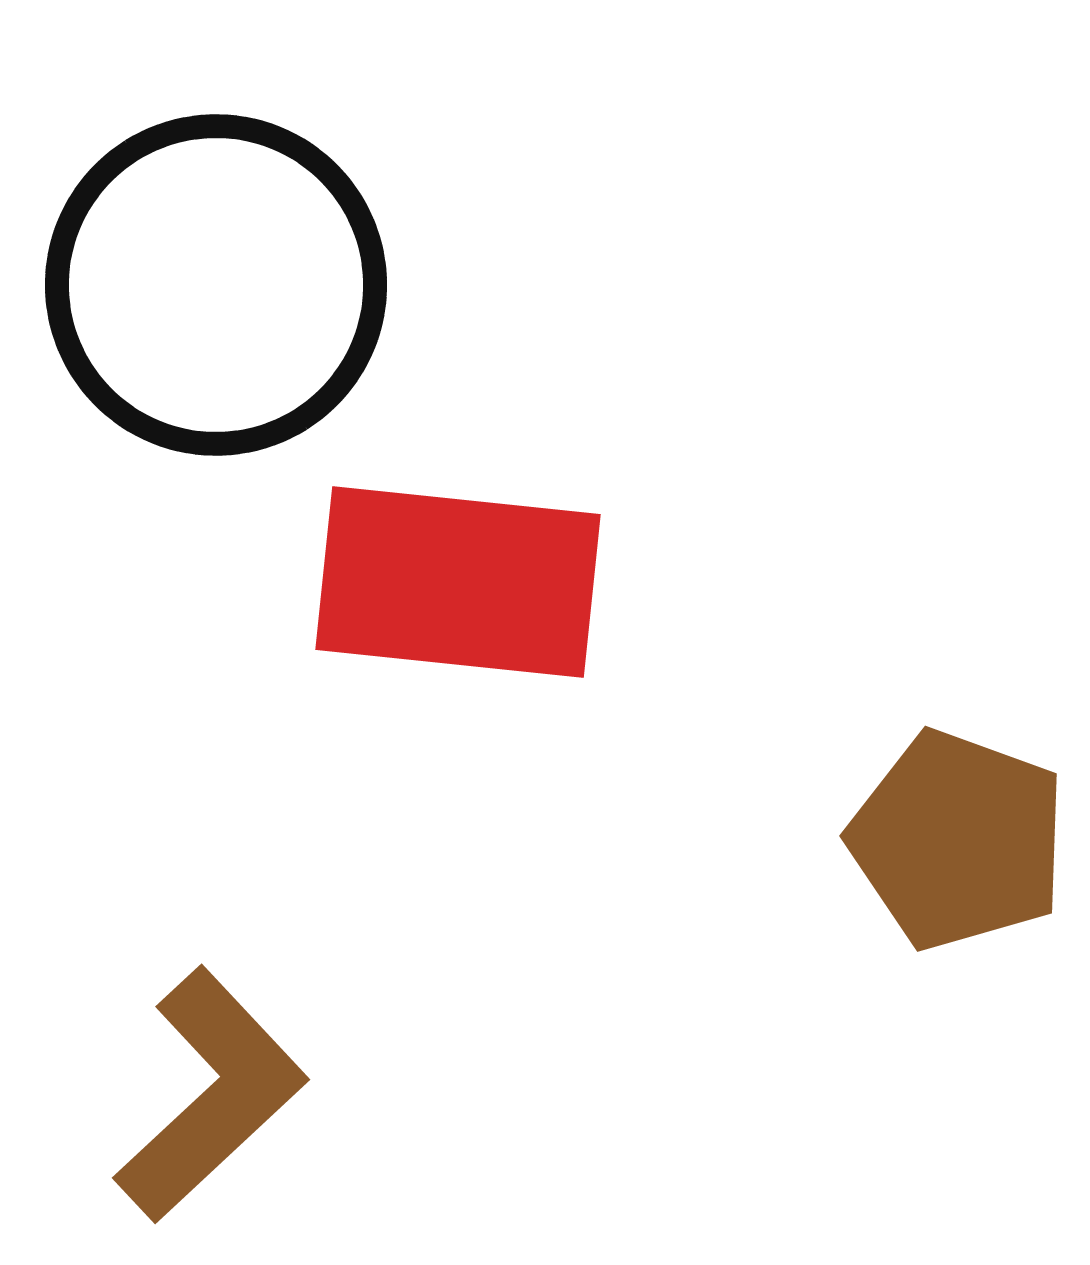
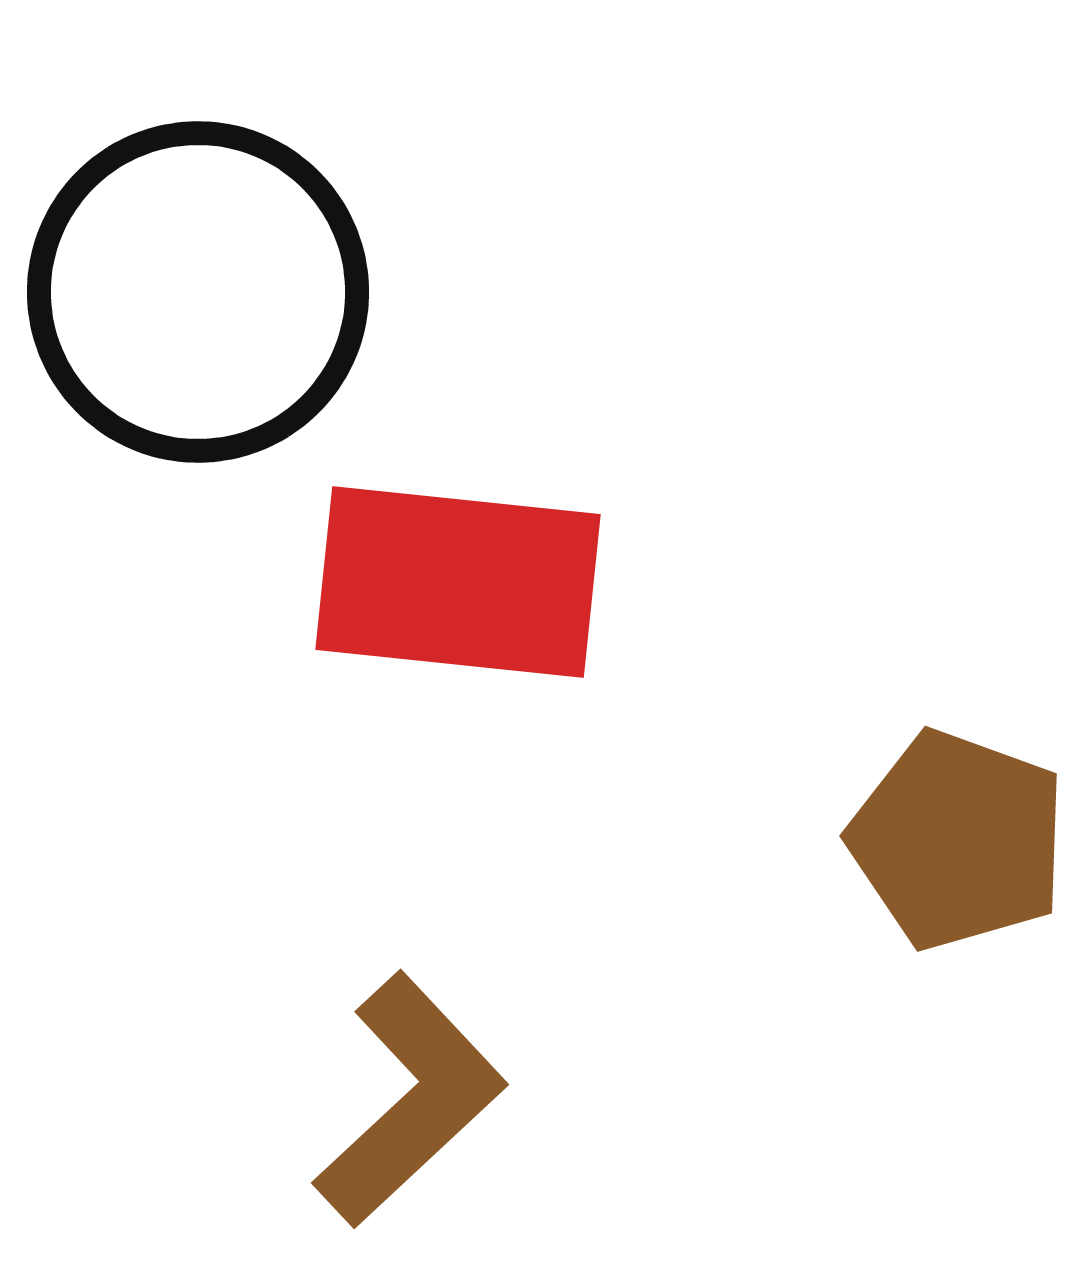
black circle: moved 18 px left, 7 px down
brown L-shape: moved 199 px right, 5 px down
